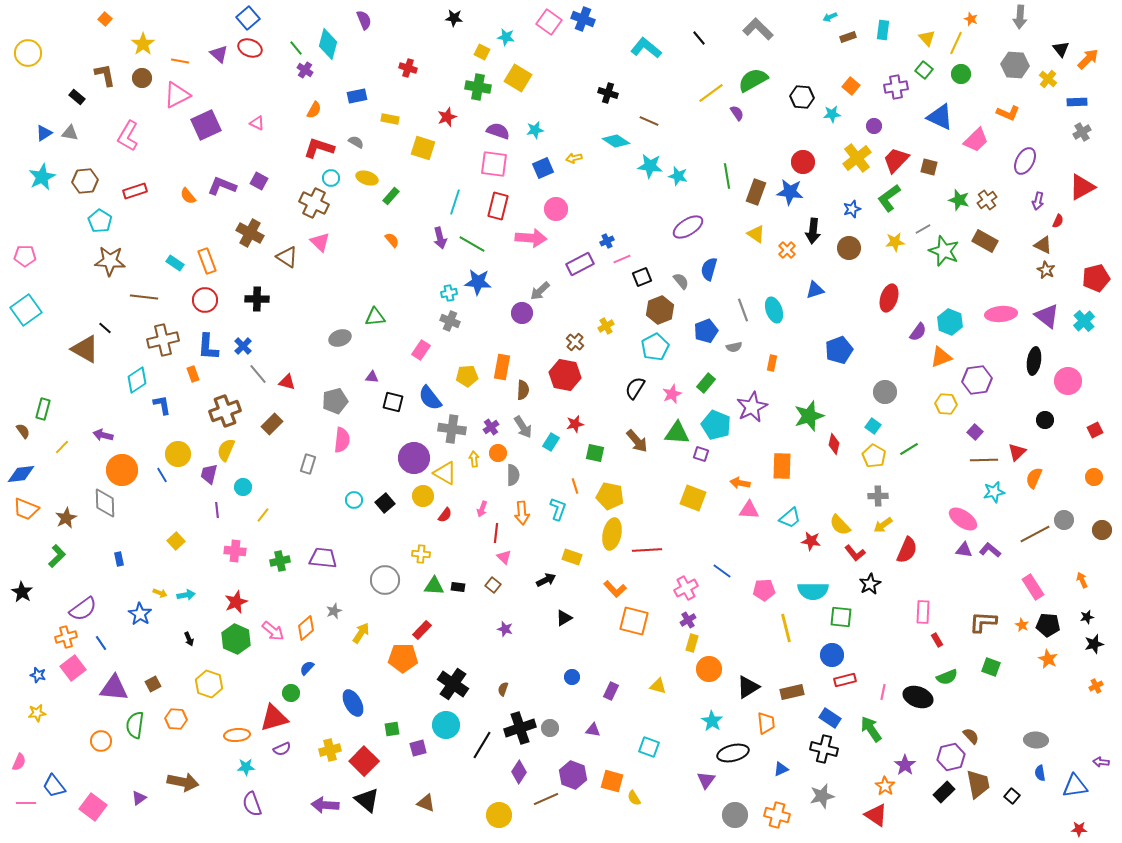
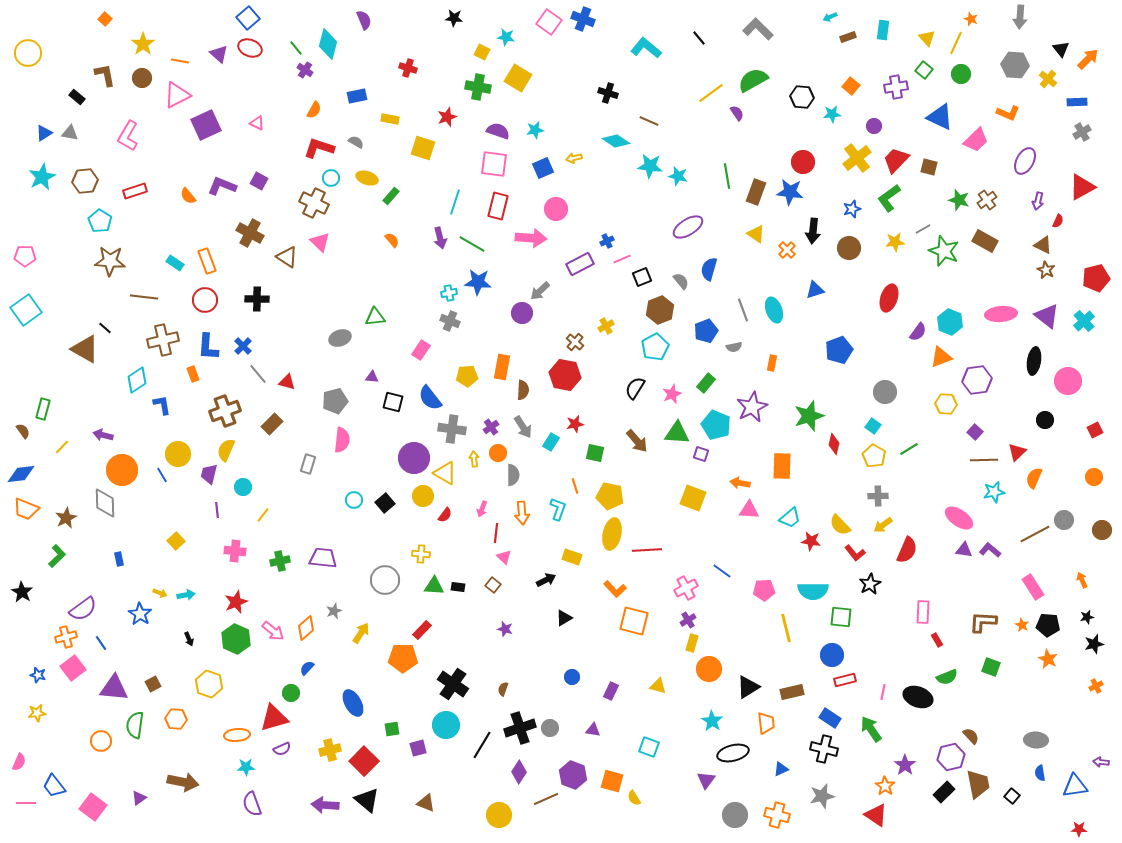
pink ellipse at (963, 519): moved 4 px left, 1 px up
